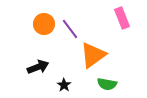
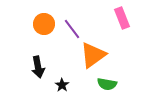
purple line: moved 2 px right
black arrow: rotated 100 degrees clockwise
black star: moved 2 px left
